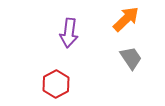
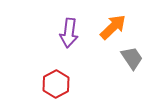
orange arrow: moved 13 px left, 8 px down
gray trapezoid: moved 1 px right
